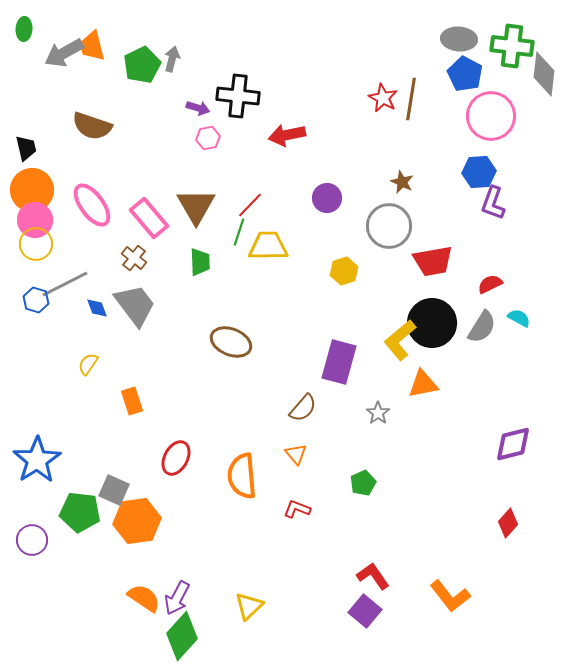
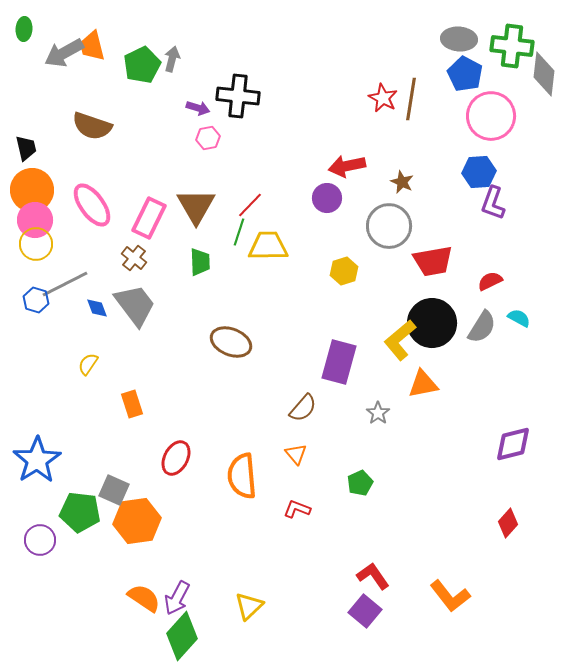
red arrow at (287, 135): moved 60 px right, 31 px down
pink rectangle at (149, 218): rotated 66 degrees clockwise
red semicircle at (490, 284): moved 3 px up
orange rectangle at (132, 401): moved 3 px down
green pentagon at (363, 483): moved 3 px left
purple circle at (32, 540): moved 8 px right
